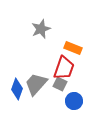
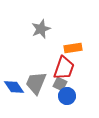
orange rectangle: rotated 30 degrees counterclockwise
gray trapezoid: moved 1 px up; rotated 20 degrees counterclockwise
blue diamond: moved 3 px left, 2 px up; rotated 55 degrees counterclockwise
blue circle: moved 7 px left, 5 px up
